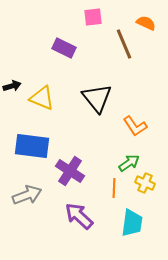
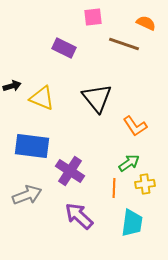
brown line: rotated 48 degrees counterclockwise
yellow cross: moved 1 px down; rotated 30 degrees counterclockwise
